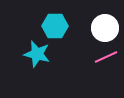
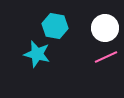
cyan hexagon: rotated 10 degrees clockwise
